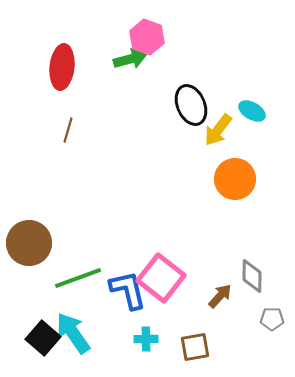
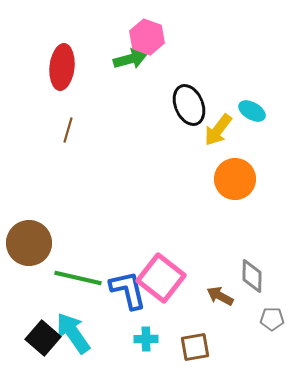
black ellipse: moved 2 px left
green line: rotated 33 degrees clockwise
brown arrow: rotated 104 degrees counterclockwise
